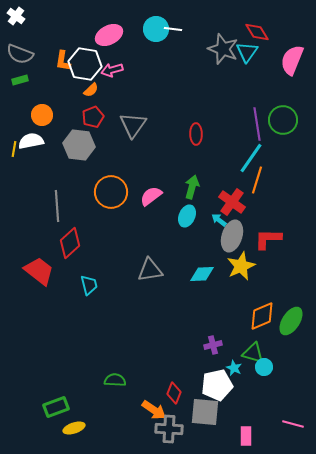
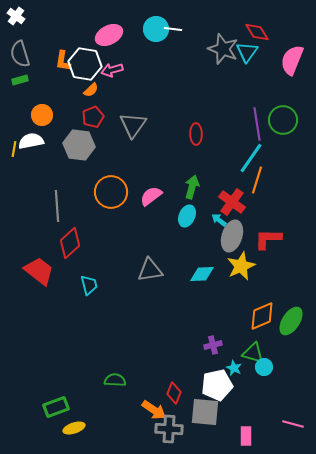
gray semicircle at (20, 54): rotated 52 degrees clockwise
